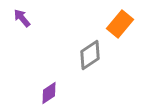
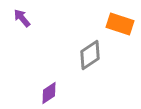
orange rectangle: rotated 68 degrees clockwise
